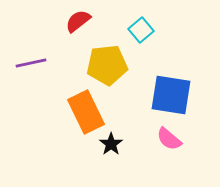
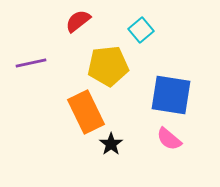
yellow pentagon: moved 1 px right, 1 px down
